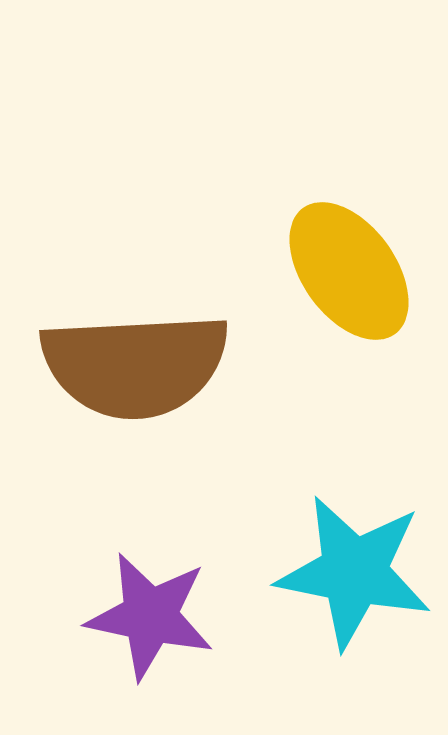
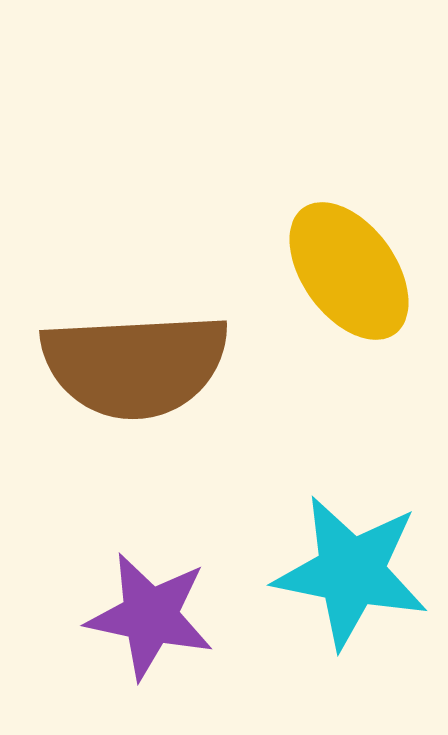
cyan star: moved 3 px left
